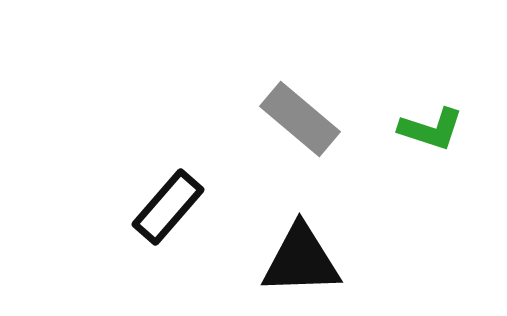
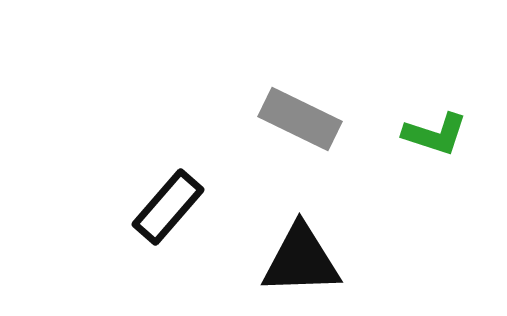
gray rectangle: rotated 14 degrees counterclockwise
green L-shape: moved 4 px right, 5 px down
